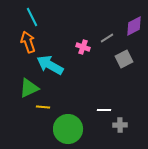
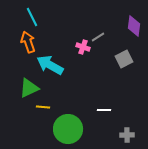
purple diamond: rotated 55 degrees counterclockwise
gray line: moved 9 px left, 1 px up
gray cross: moved 7 px right, 10 px down
